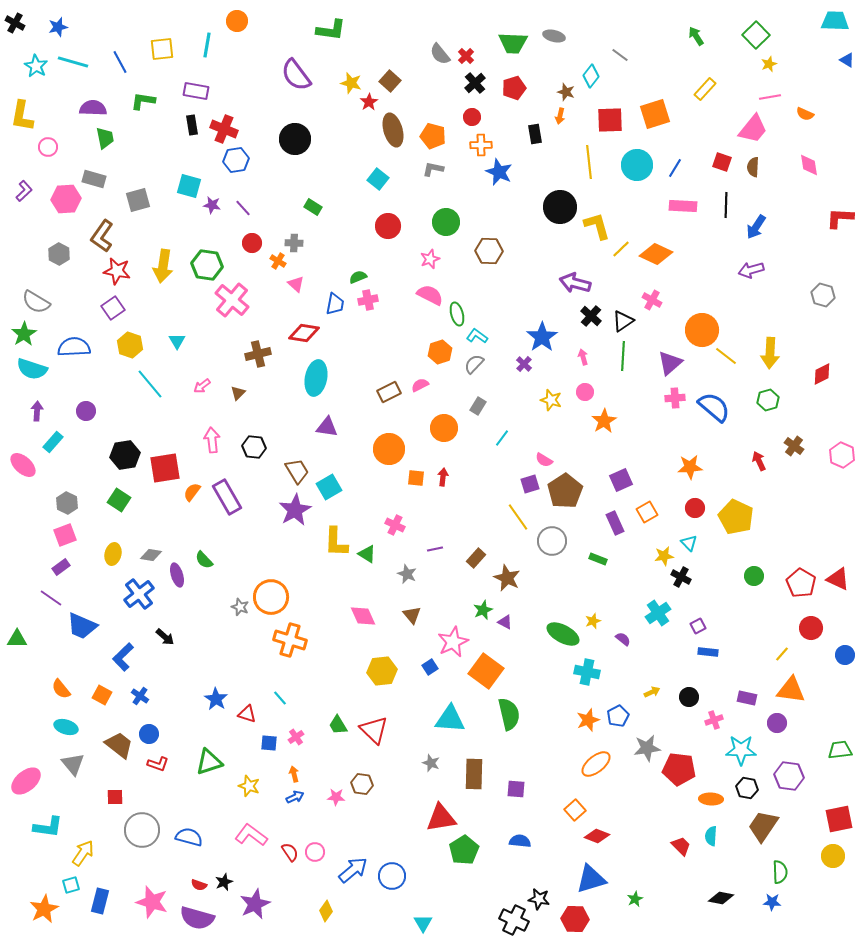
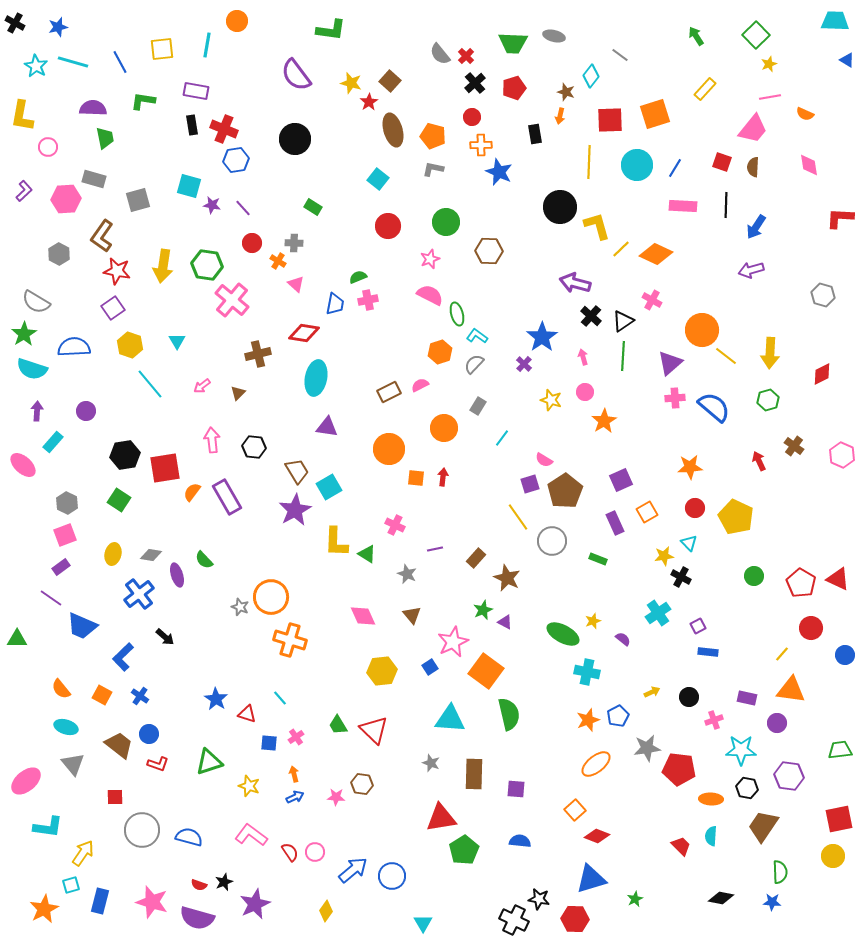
yellow line at (589, 162): rotated 8 degrees clockwise
